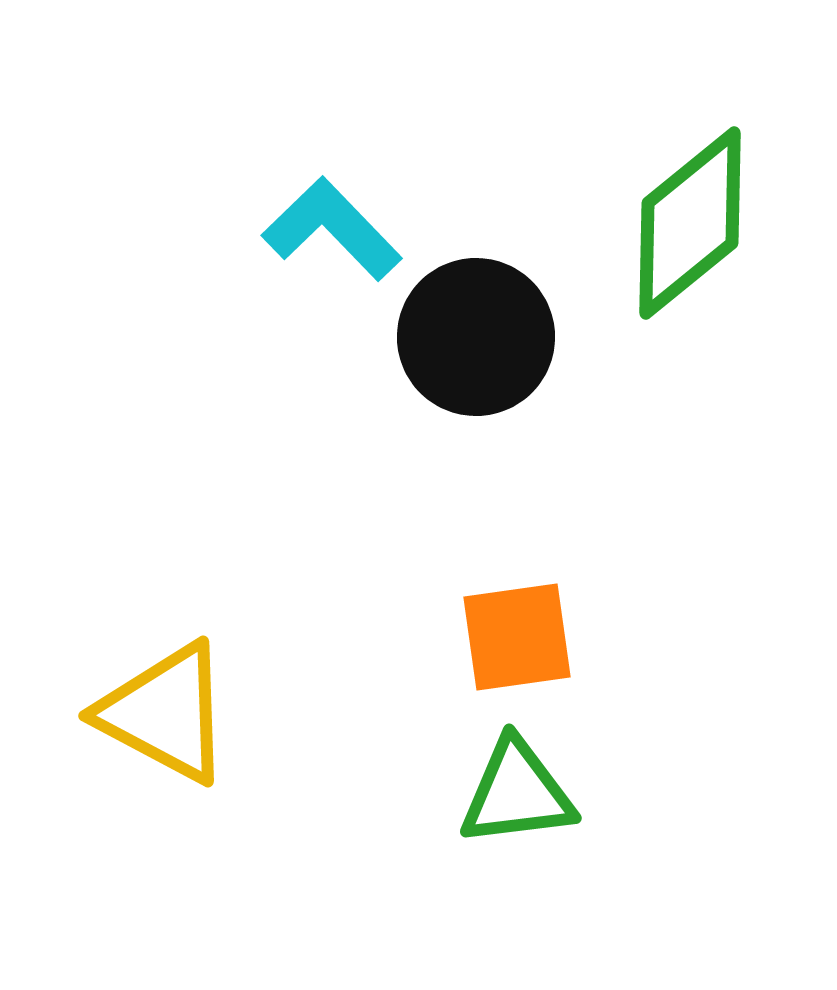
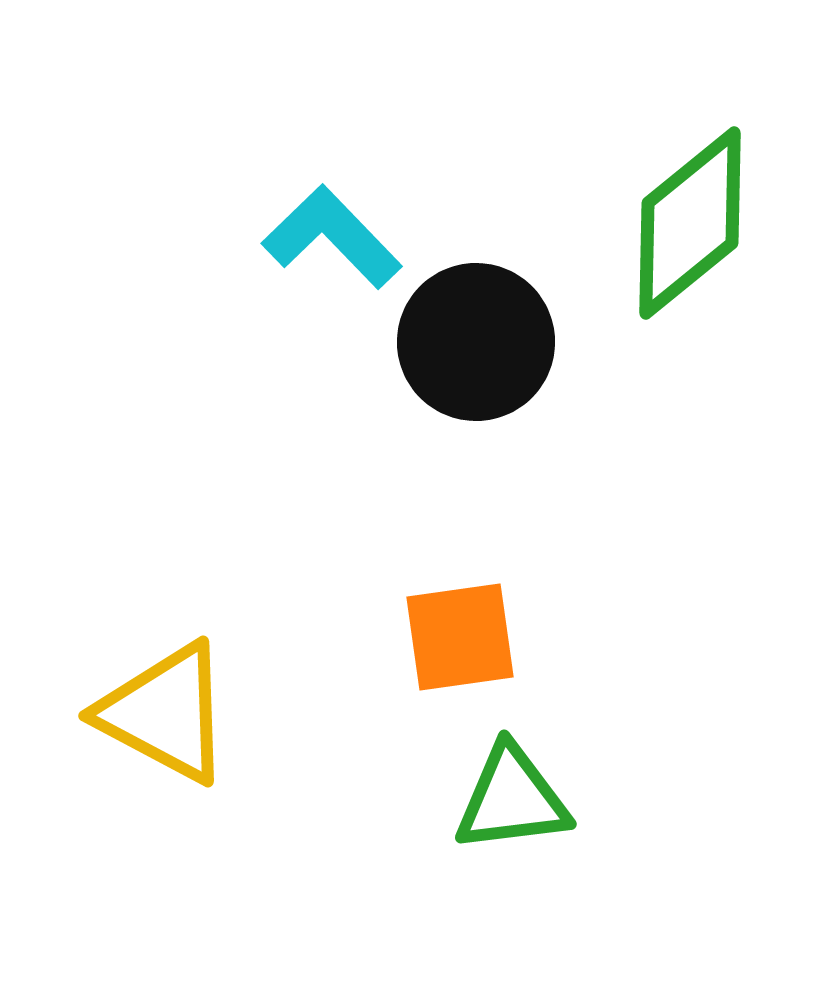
cyan L-shape: moved 8 px down
black circle: moved 5 px down
orange square: moved 57 px left
green triangle: moved 5 px left, 6 px down
